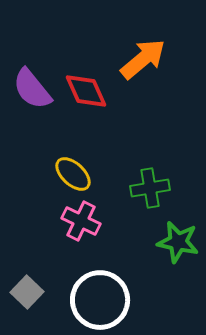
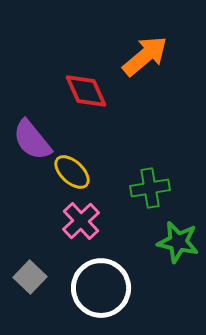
orange arrow: moved 2 px right, 3 px up
purple semicircle: moved 51 px down
yellow ellipse: moved 1 px left, 2 px up
pink cross: rotated 21 degrees clockwise
gray square: moved 3 px right, 15 px up
white circle: moved 1 px right, 12 px up
